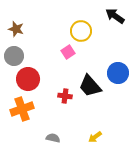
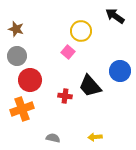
pink square: rotated 16 degrees counterclockwise
gray circle: moved 3 px right
blue circle: moved 2 px right, 2 px up
red circle: moved 2 px right, 1 px down
yellow arrow: rotated 32 degrees clockwise
